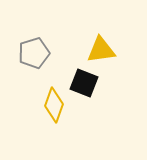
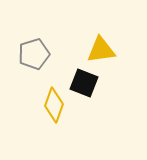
gray pentagon: moved 1 px down
